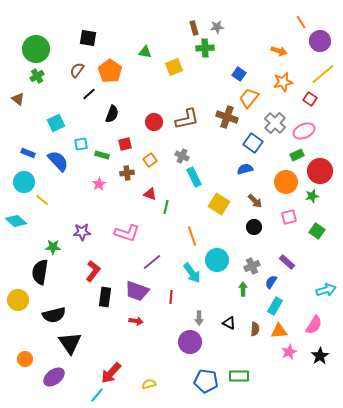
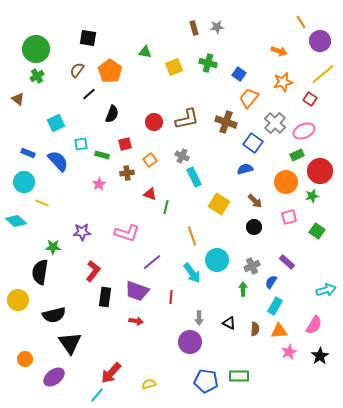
green cross at (205, 48): moved 3 px right, 15 px down; rotated 18 degrees clockwise
brown cross at (227, 117): moved 1 px left, 5 px down
yellow line at (42, 200): moved 3 px down; rotated 16 degrees counterclockwise
